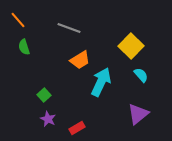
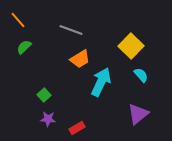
gray line: moved 2 px right, 2 px down
green semicircle: rotated 63 degrees clockwise
orange trapezoid: moved 1 px up
purple star: rotated 21 degrees counterclockwise
